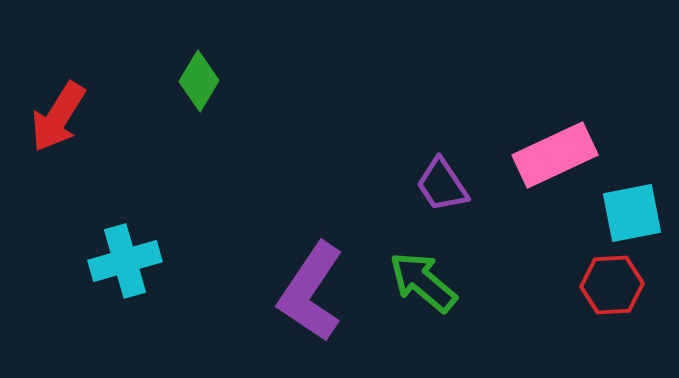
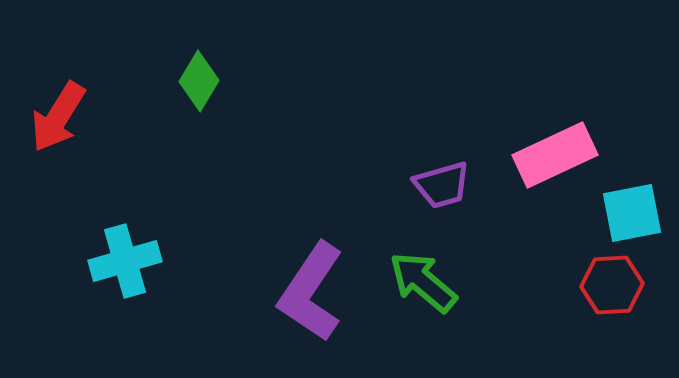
purple trapezoid: rotated 72 degrees counterclockwise
